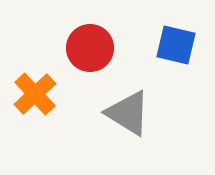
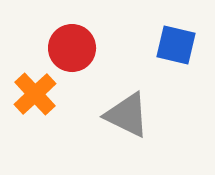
red circle: moved 18 px left
gray triangle: moved 1 px left, 2 px down; rotated 6 degrees counterclockwise
